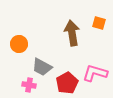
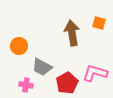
orange circle: moved 2 px down
pink cross: moved 3 px left
